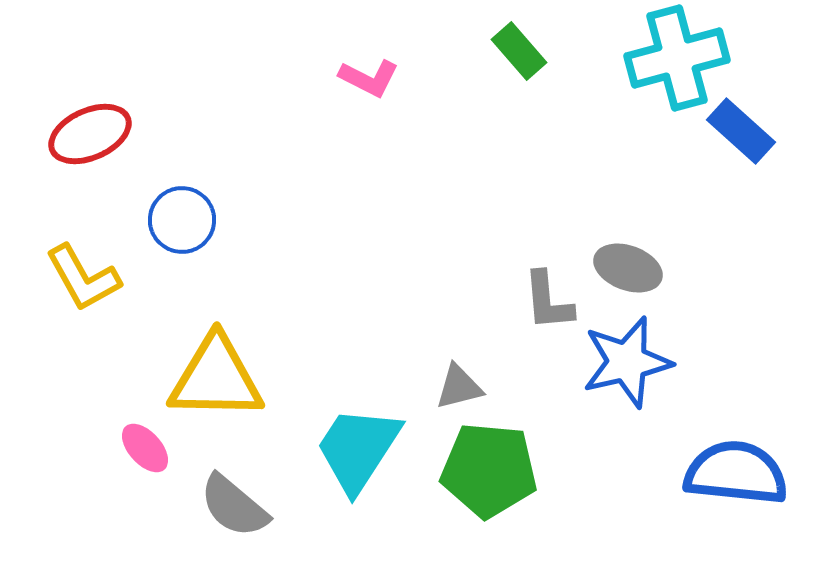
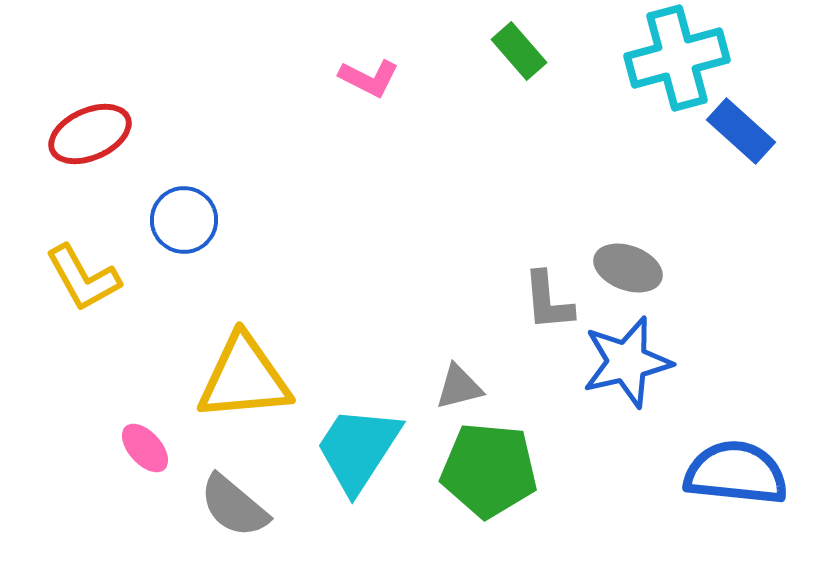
blue circle: moved 2 px right
yellow triangle: moved 28 px right; rotated 6 degrees counterclockwise
